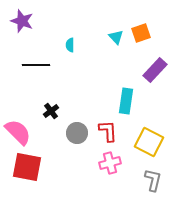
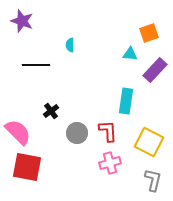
orange square: moved 8 px right
cyan triangle: moved 14 px right, 17 px down; rotated 42 degrees counterclockwise
